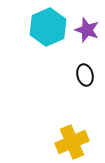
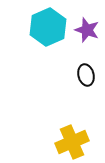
black ellipse: moved 1 px right
